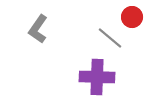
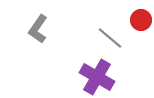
red circle: moved 9 px right, 3 px down
purple cross: rotated 28 degrees clockwise
